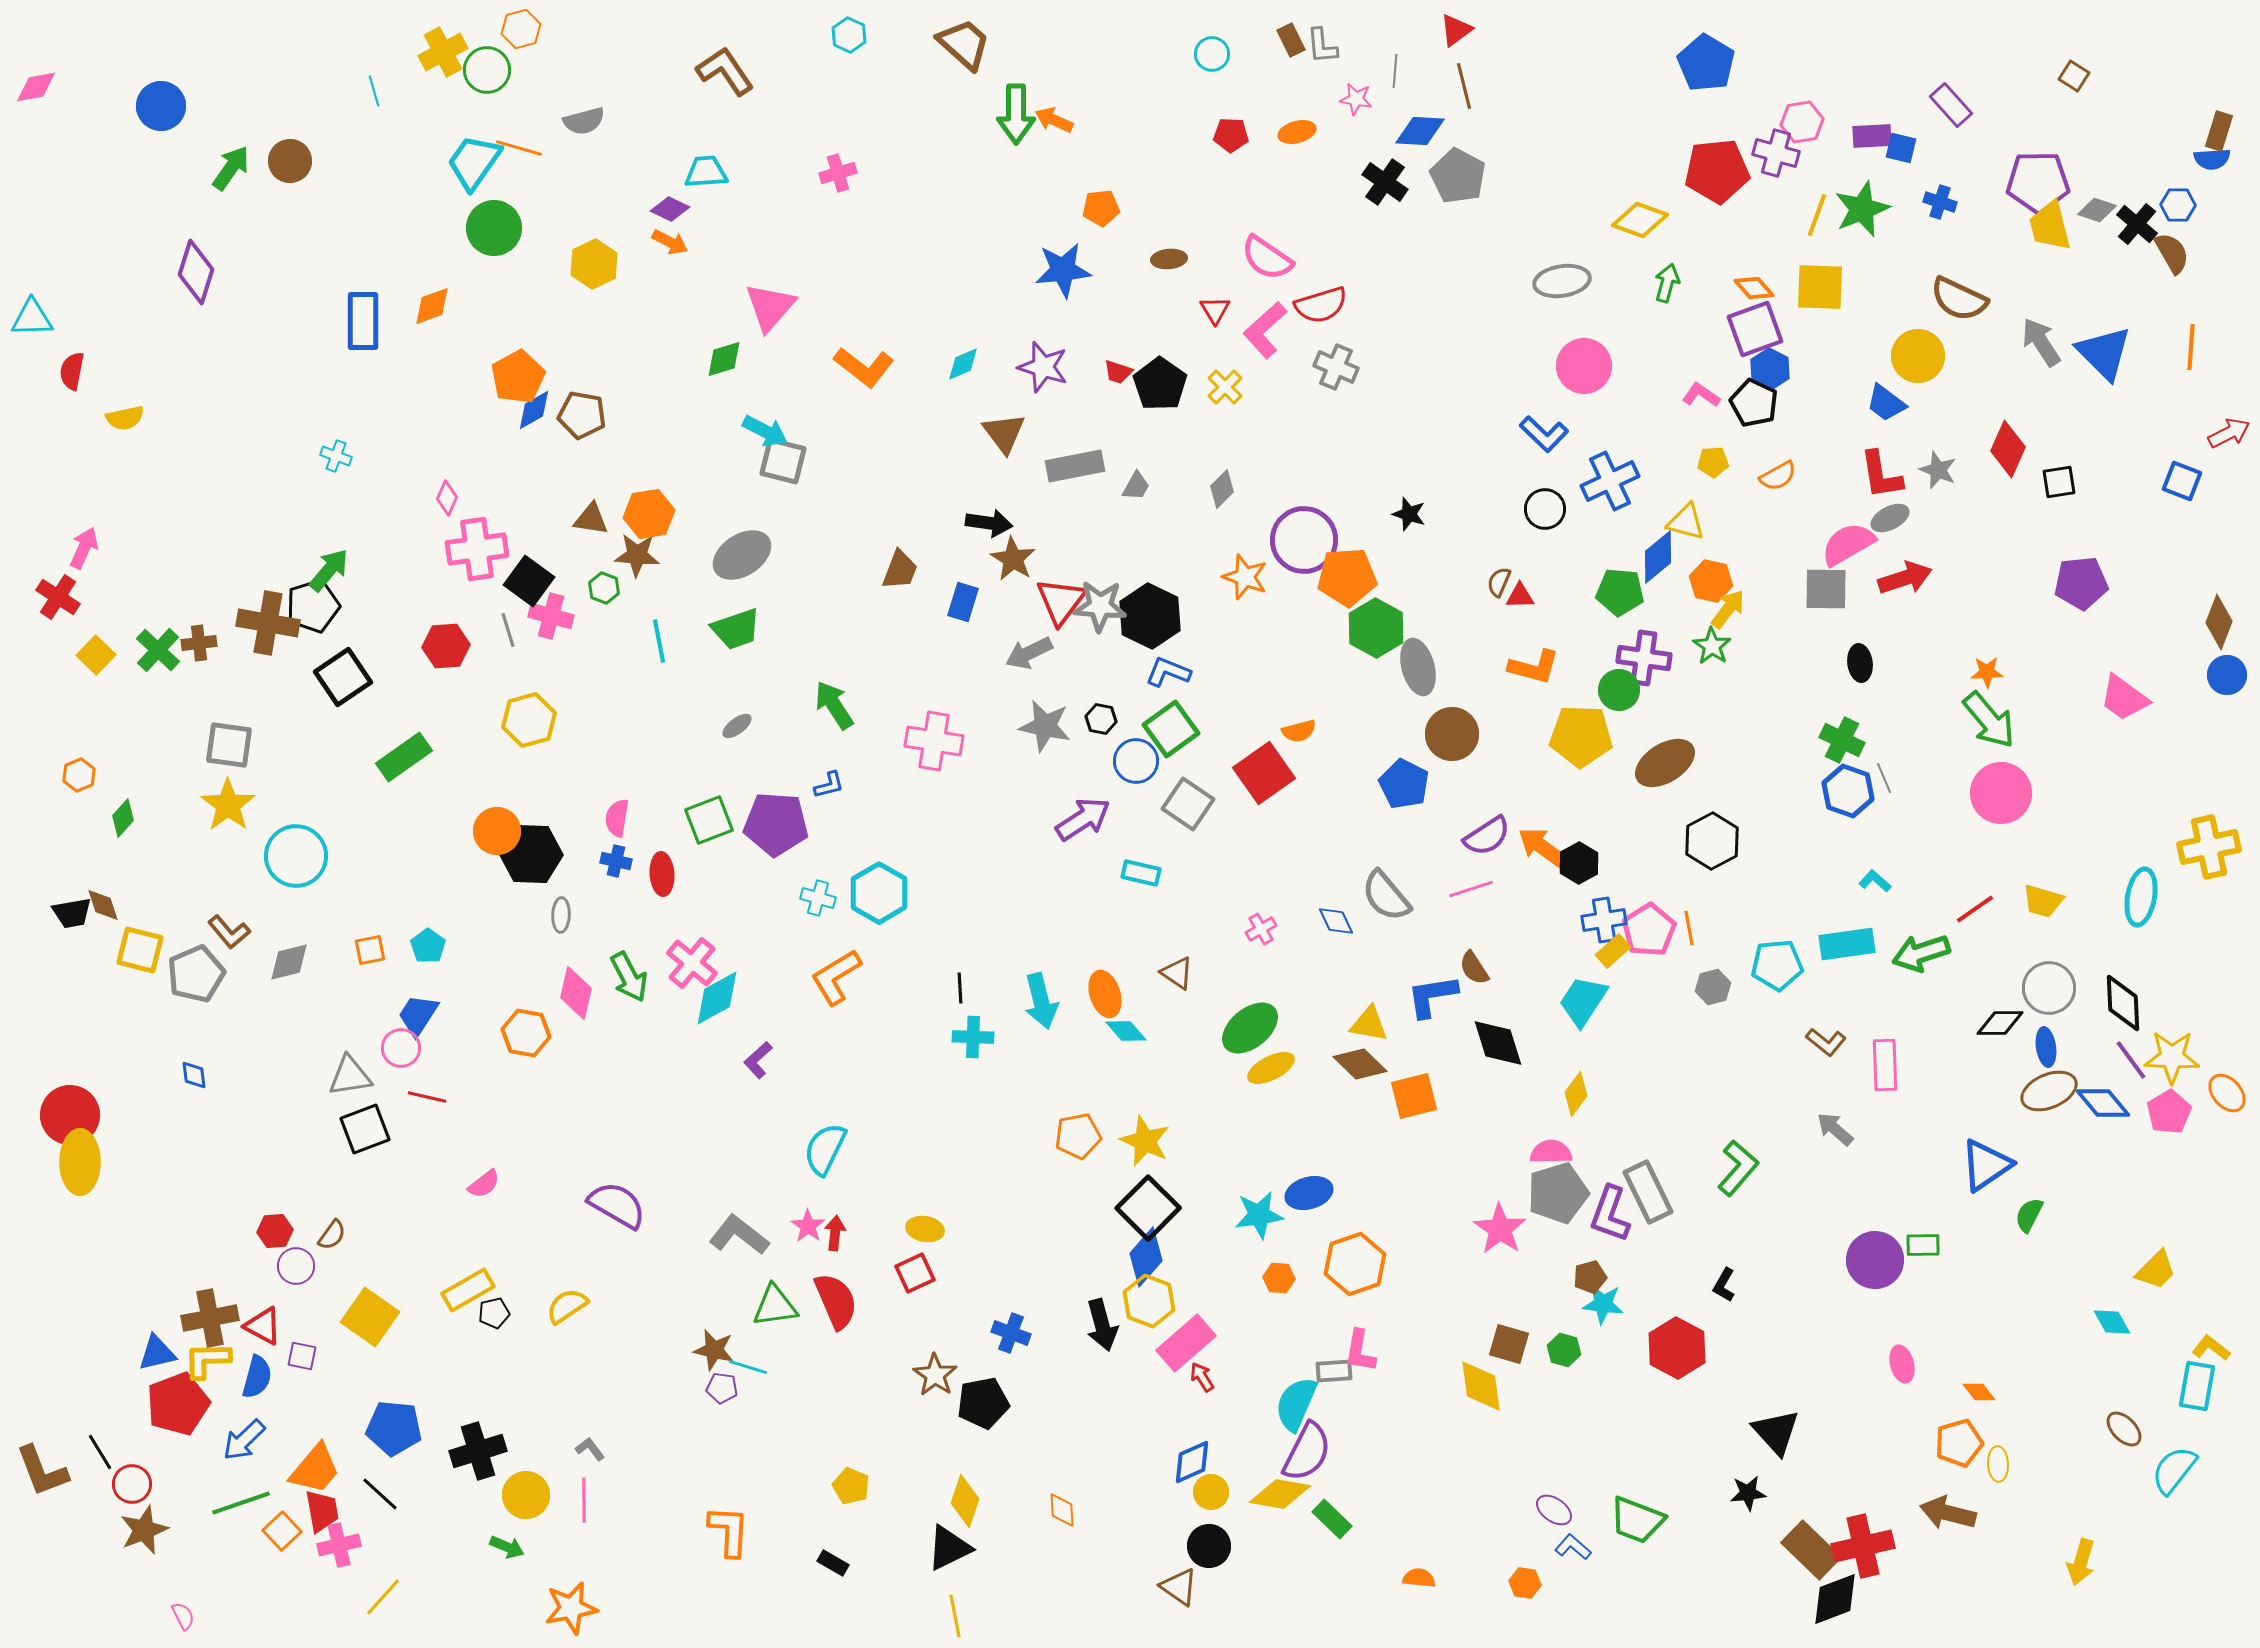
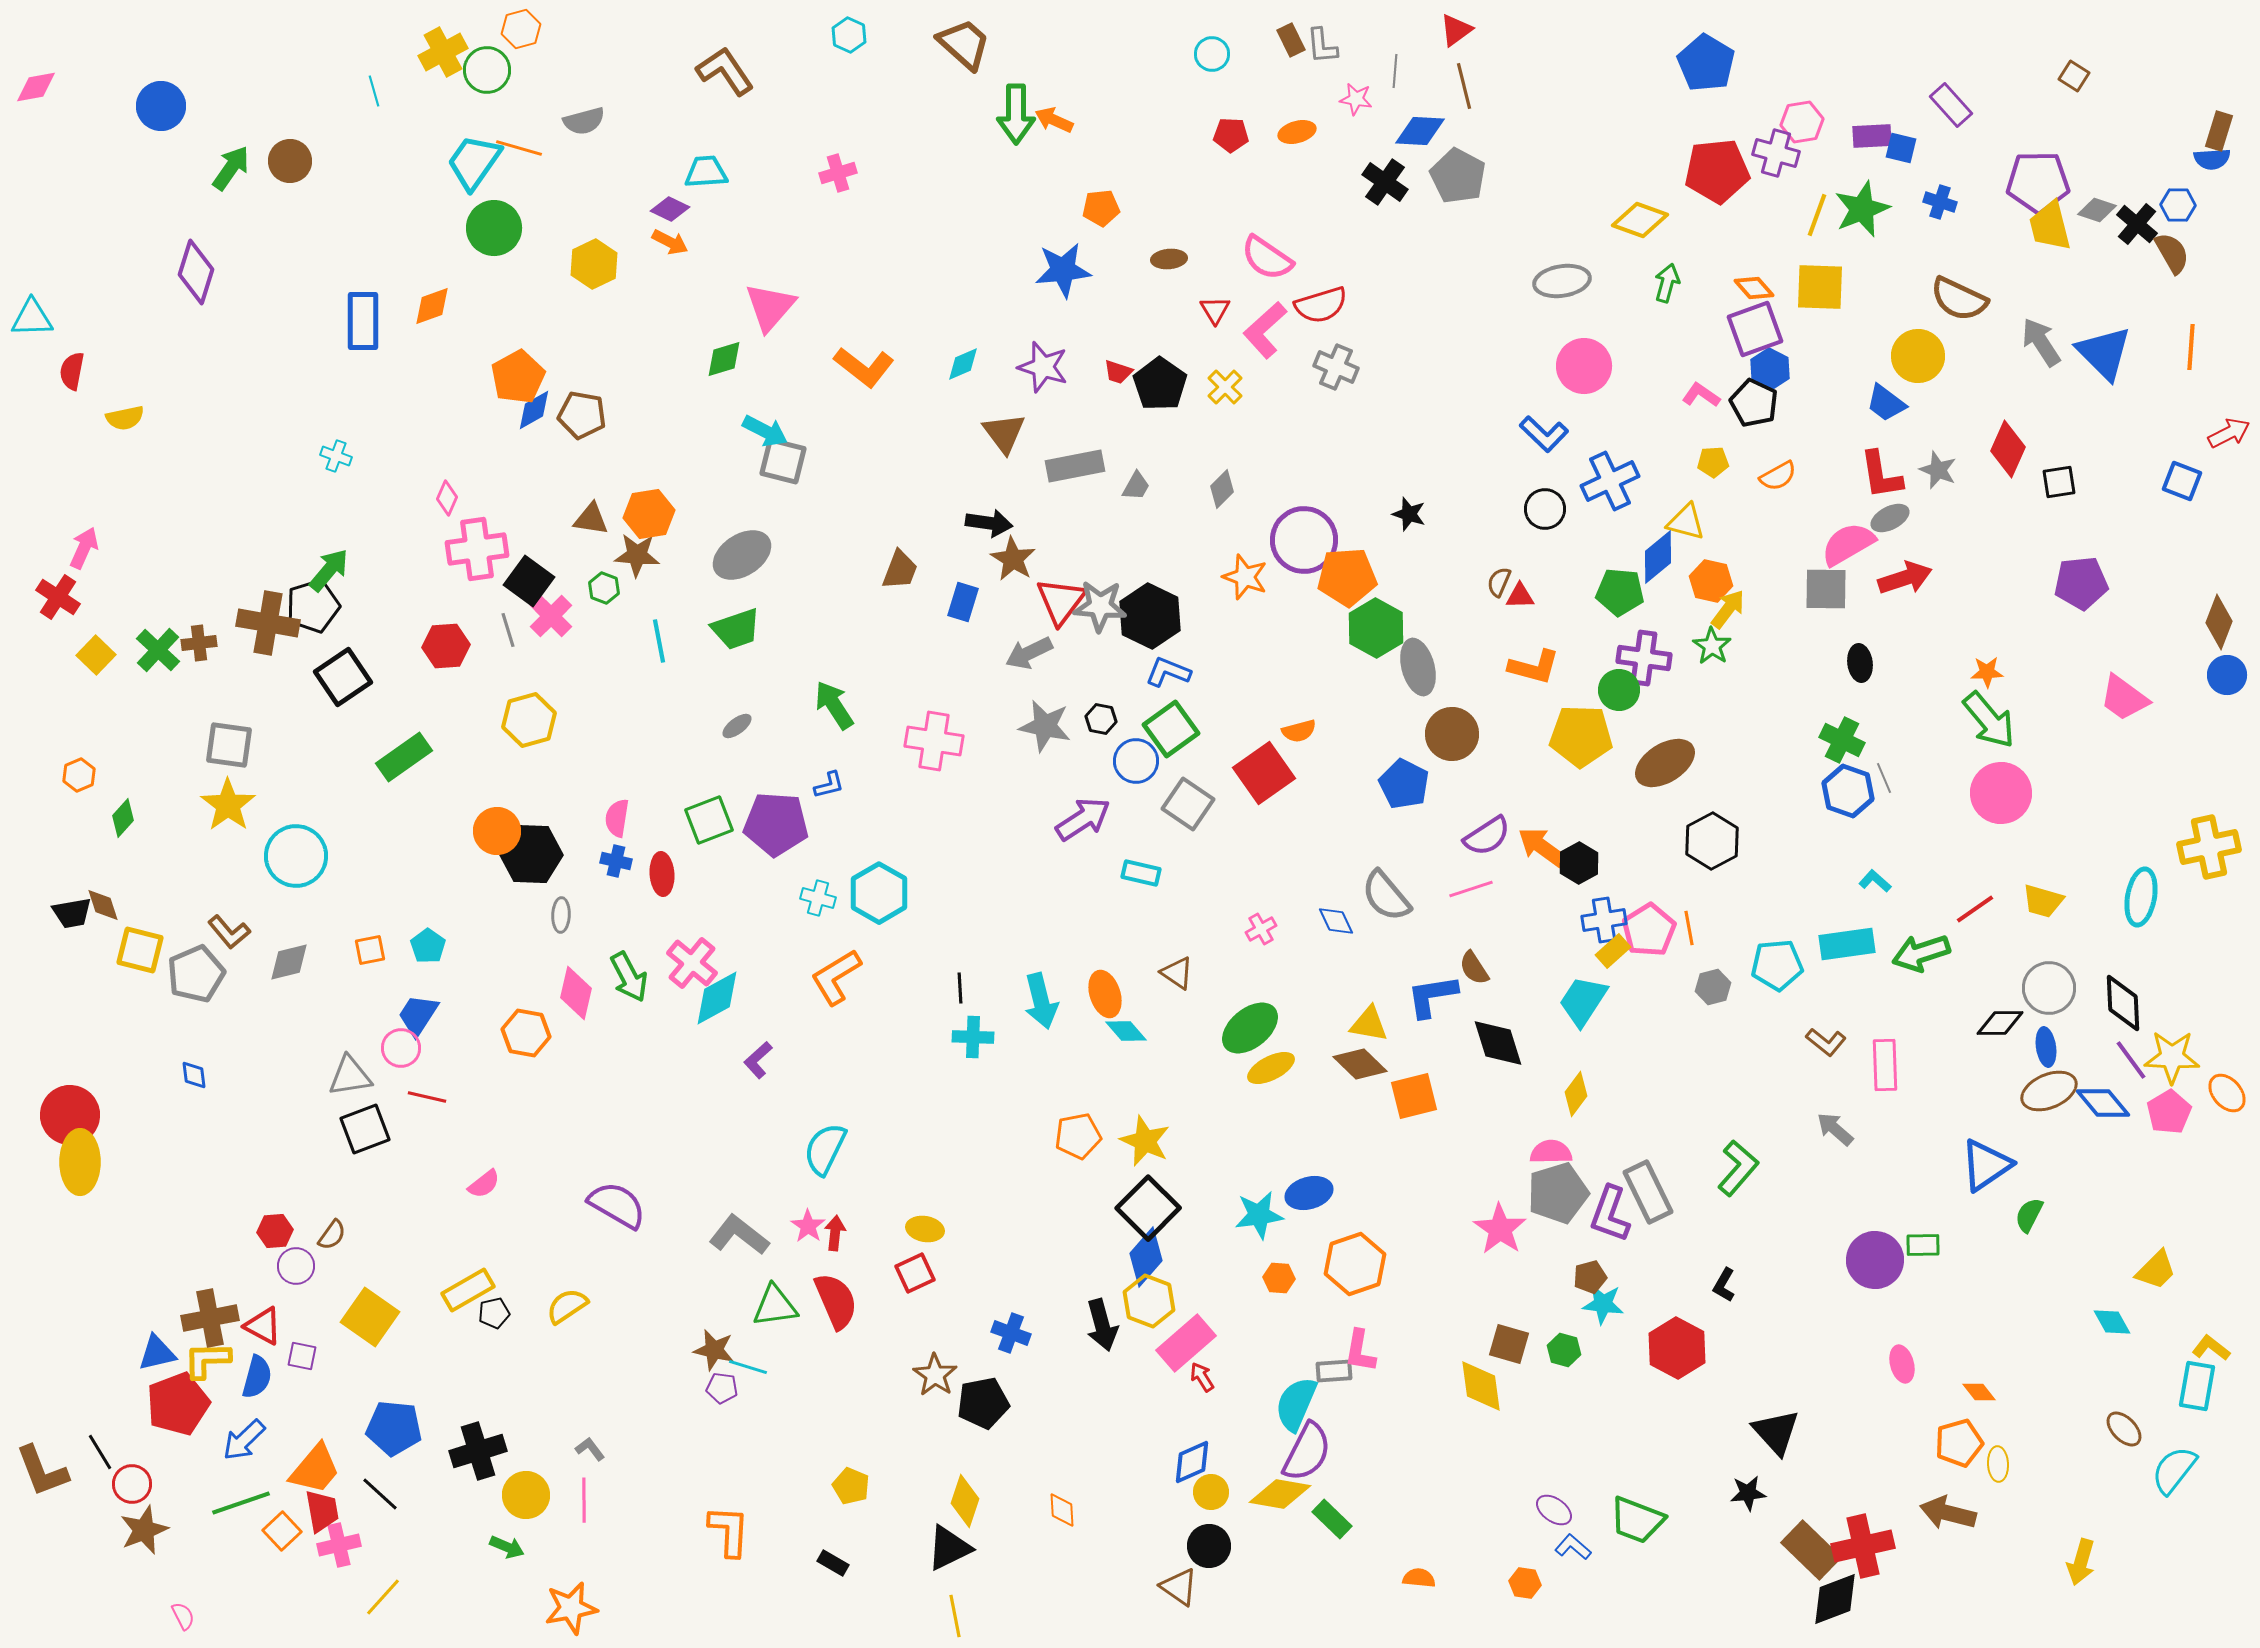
pink cross at (551, 616): rotated 30 degrees clockwise
